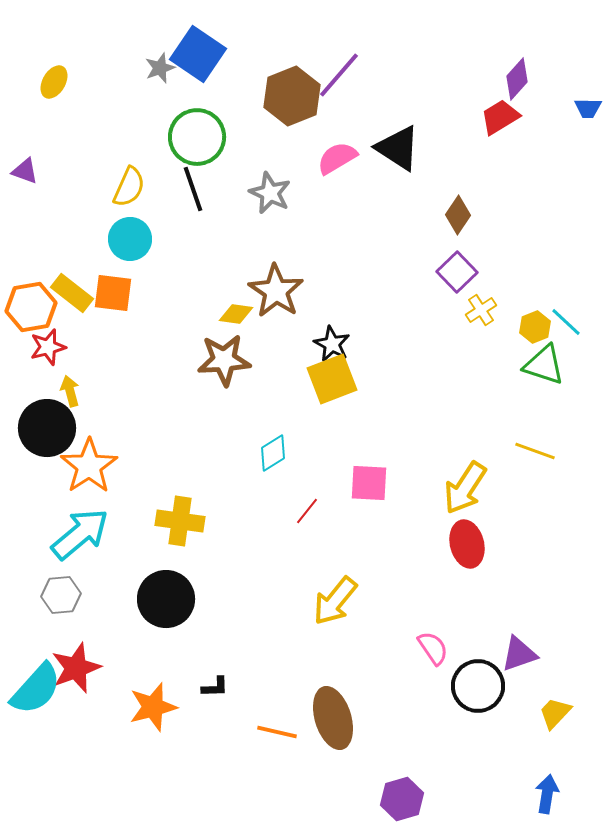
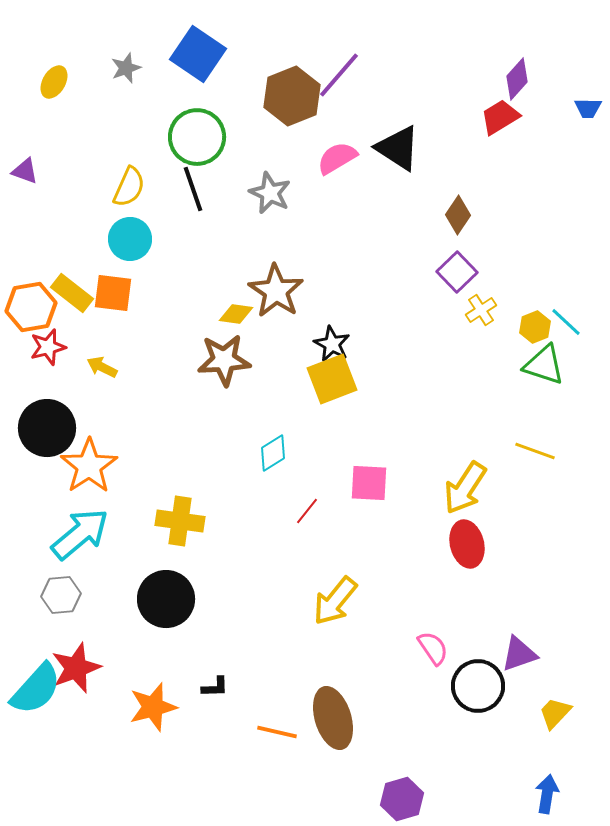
gray star at (160, 68): moved 34 px left
yellow arrow at (70, 391): moved 32 px right, 24 px up; rotated 48 degrees counterclockwise
